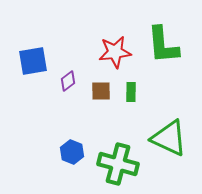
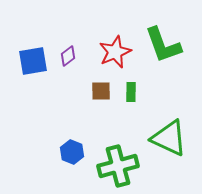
green L-shape: rotated 15 degrees counterclockwise
red star: rotated 16 degrees counterclockwise
purple diamond: moved 25 px up
green cross: moved 2 px down; rotated 30 degrees counterclockwise
